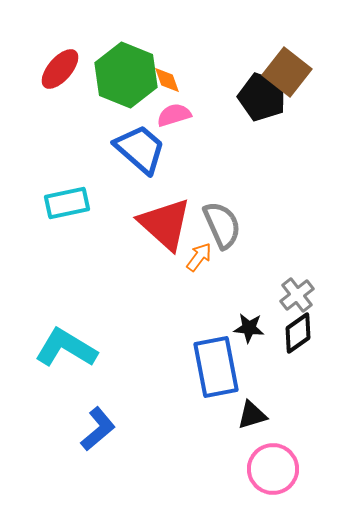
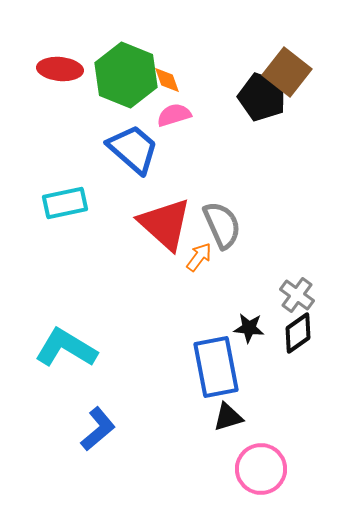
red ellipse: rotated 54 degrees clockwise
blue trapezoid: moved 7 px left
cyan rectangle: moved 2 px left
gray cross: rotated 16 degrees counterclockwise
black triangle: moved 24 px left, 2 px down
pink circle: moved 12 px left
